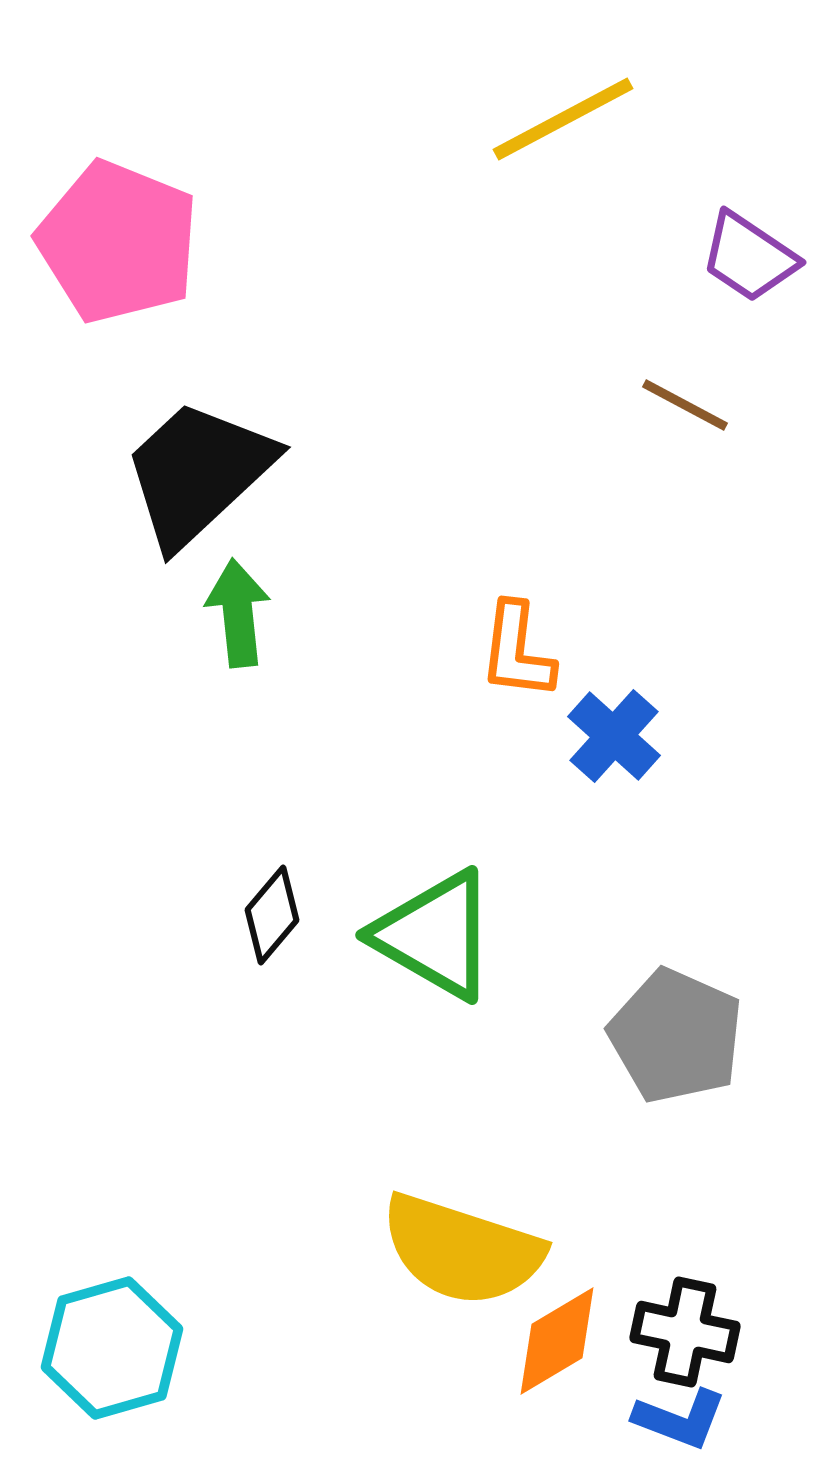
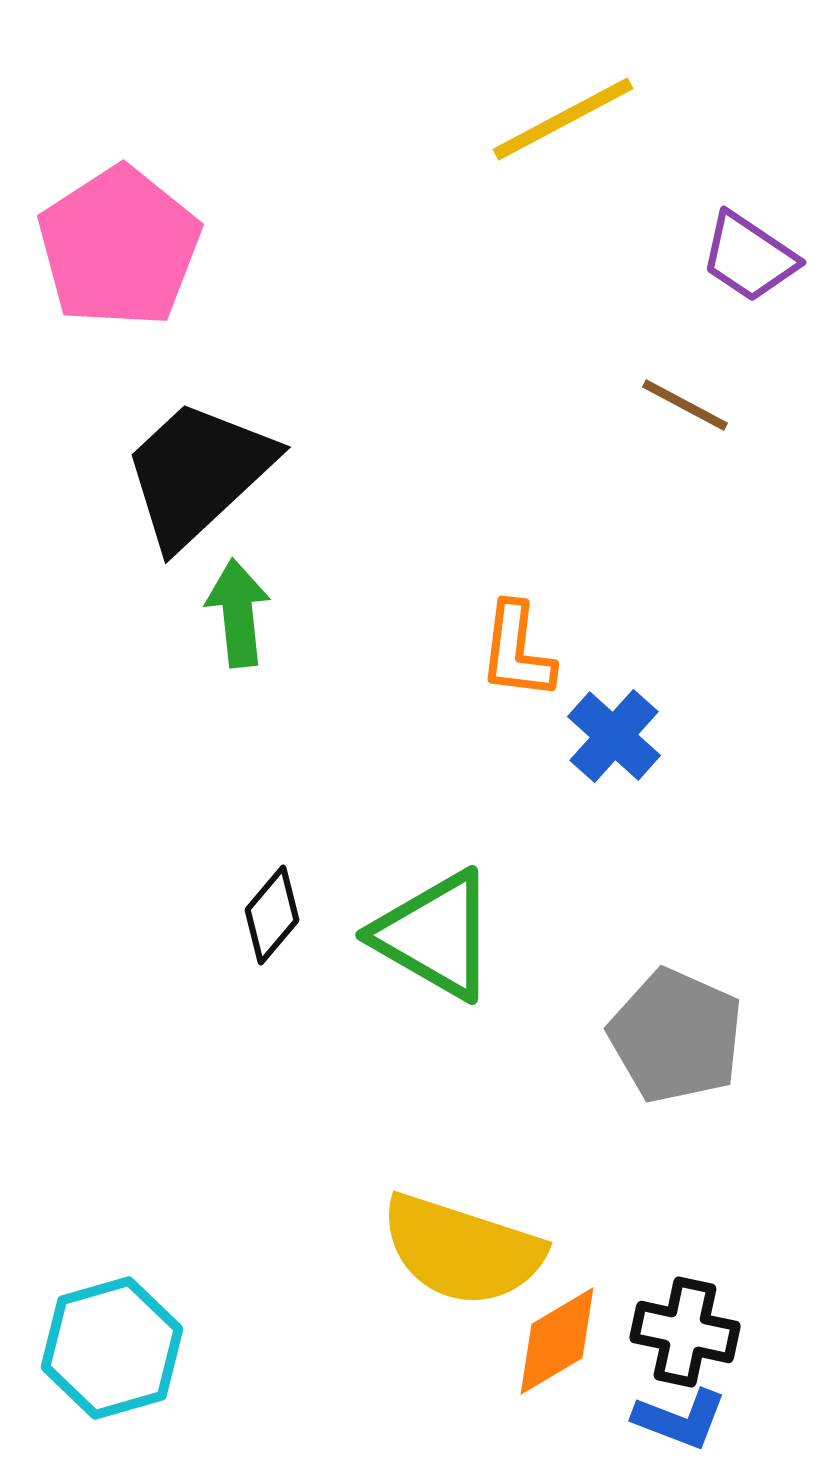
pink pentagon: moved 1 px right, 5 px down; rotated 17 degrees clockwise
